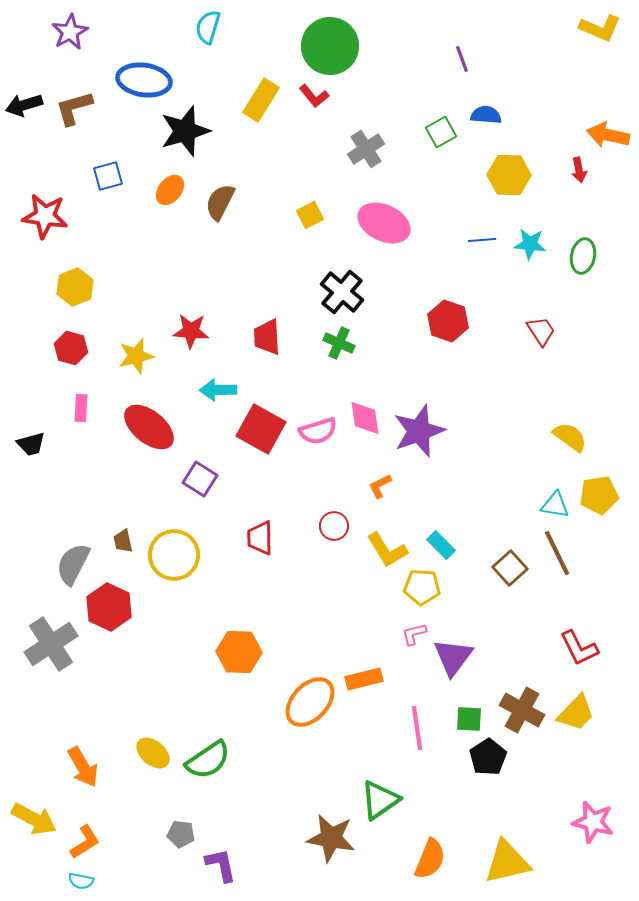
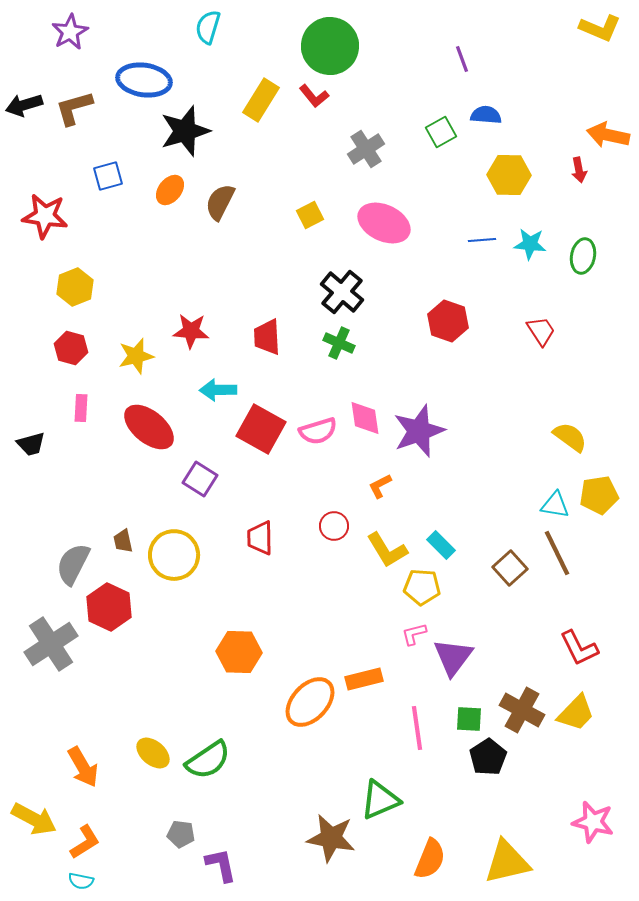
green triangle at (380, 800): rotated 12 degrees clockwise
